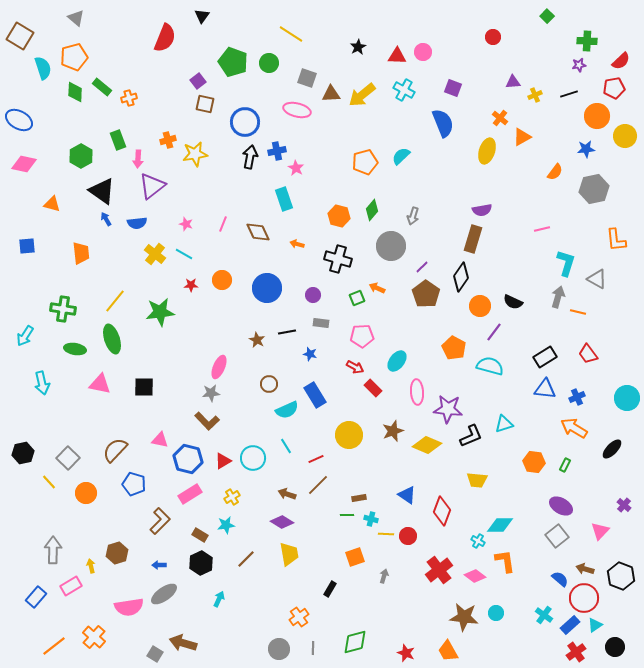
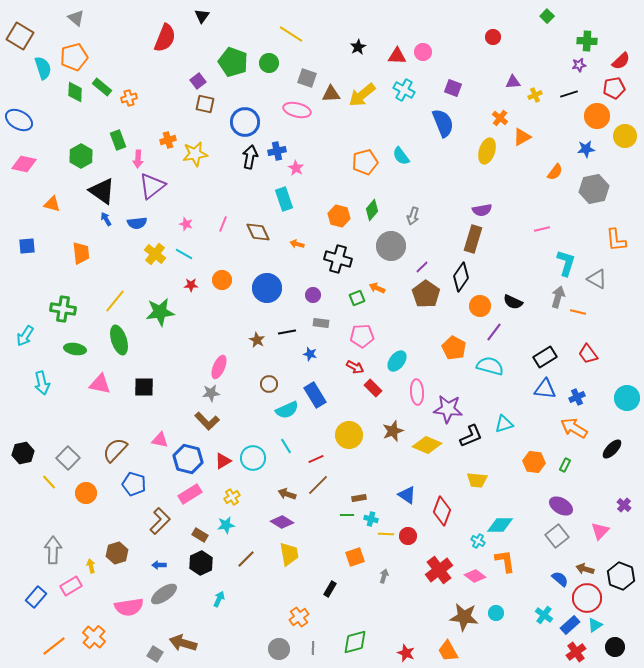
cyan semicircle at (401, 156): rotated 84 degrees counterclockwise
green ellipse at (112, 339): moved 7 px right, 1 px down
red circle at (584, 598): moved 3 px right
